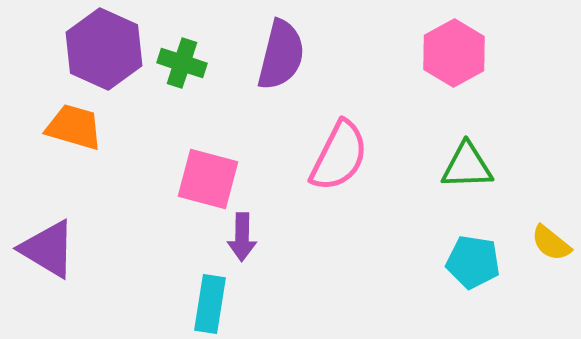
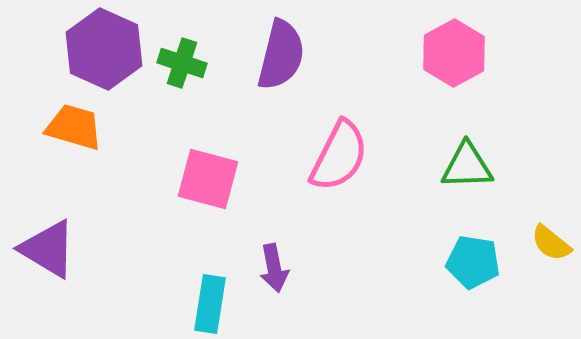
purple arrow: moved 32 px right, 31 px down; rotated 12 degrees counterclockwise
